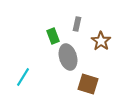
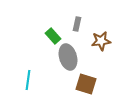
green rectangle: rotated 21 degrees counterclockwise
brown star: rotated 30 degrees clockwise
cyan line: moved 5 px right, 3 px down; rotated 24 degrees counterclockwise
brown square: moved 2 px left
